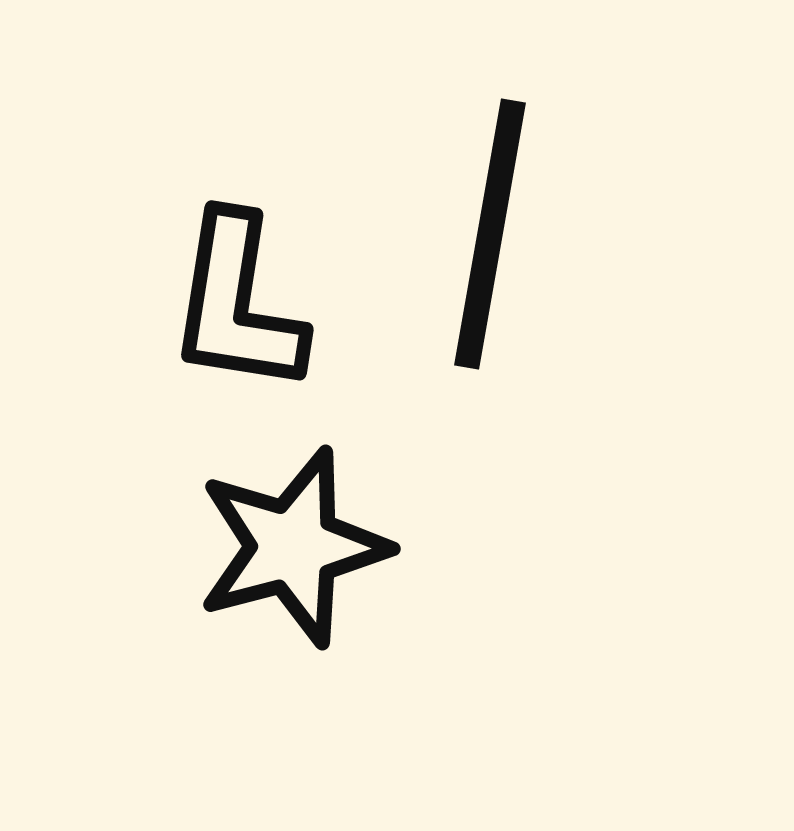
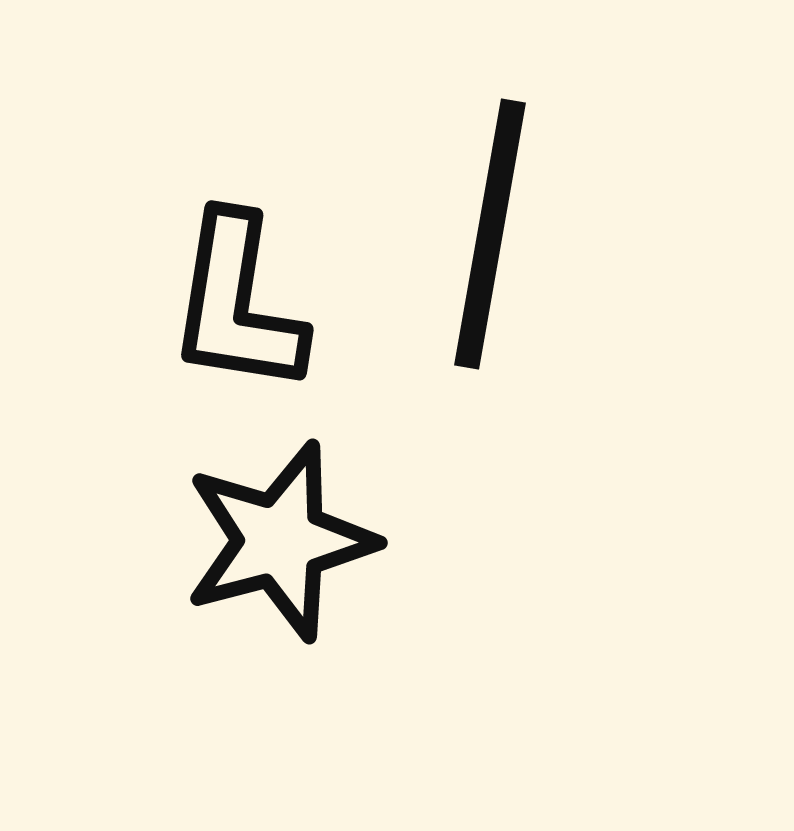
black star: moved 13 px left, 6 px up
